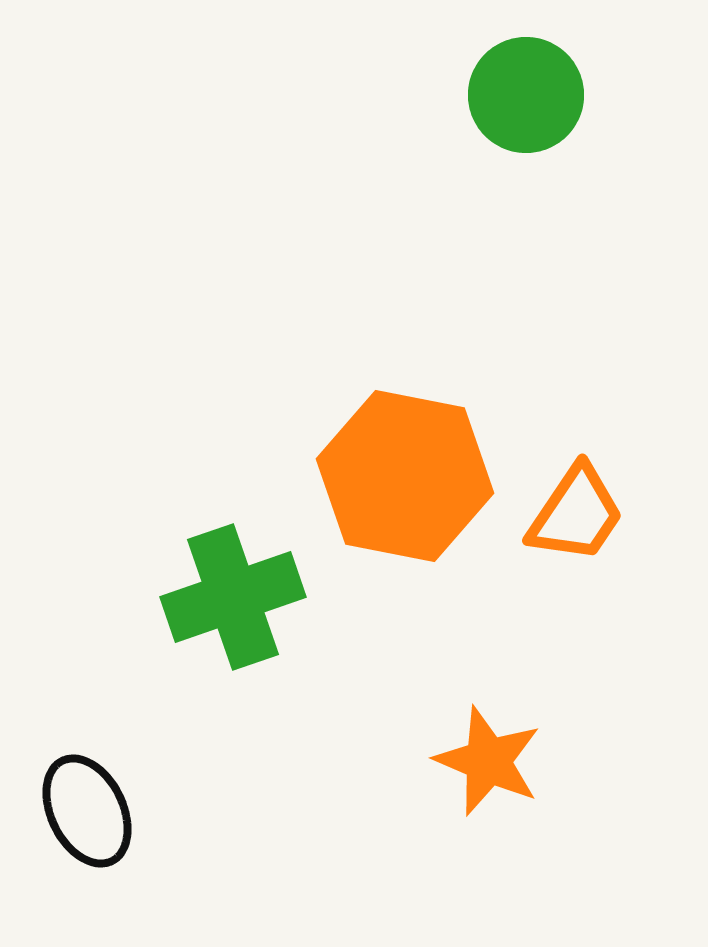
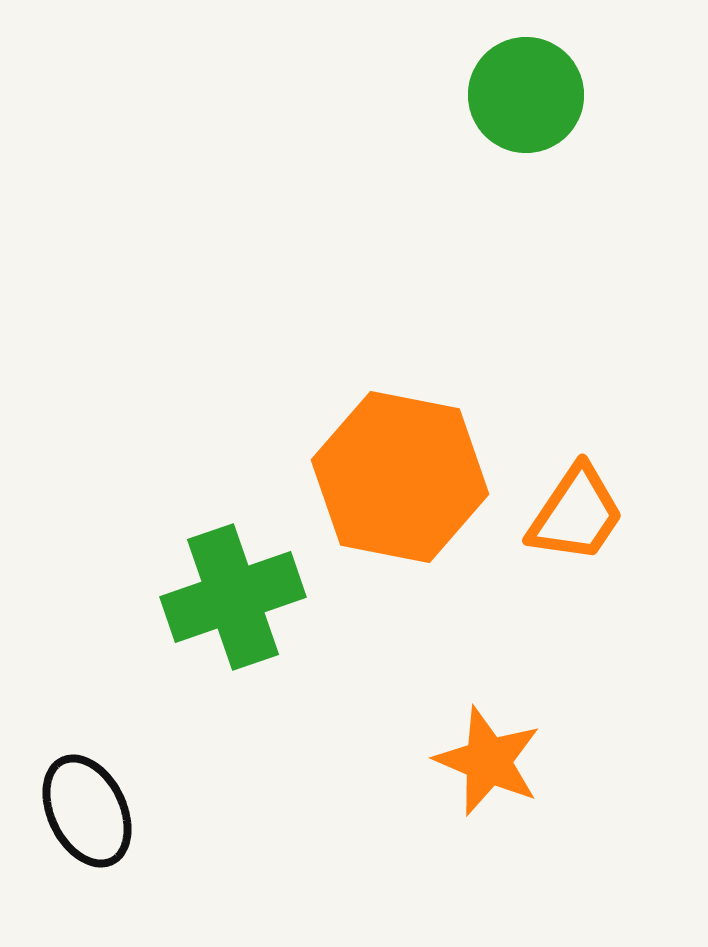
orange hexagon: moved 5 px left, 1 px down
